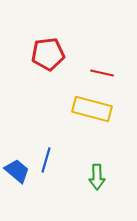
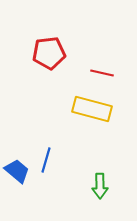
red pentagon: moved 1 px right, 1 px up
green arrow: moved 3 px right, 9 px down
